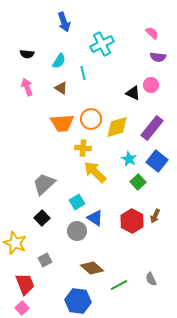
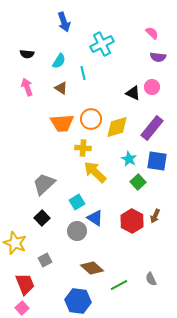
pink circle: moved 1 px right, 2 px down
blue square: rotated 30 degrees counterclockwise
